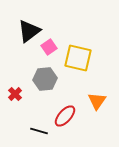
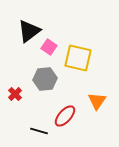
pink square: rotated 21 degrees counterclockwise
